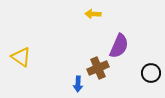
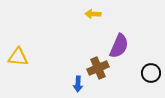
yellow triangle: moved 3 px left; rotated 30 degrees counterclockwise
